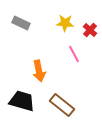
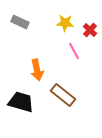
gray rectangle: moved 1 px left, 1 px up
pink line: moved 3 px up
orange arrow: moved 2 px left, 1 px up
black trapezoid: moved 1 px left, 1 px down
brown rectangle: moved 1 px right, 10 px up
